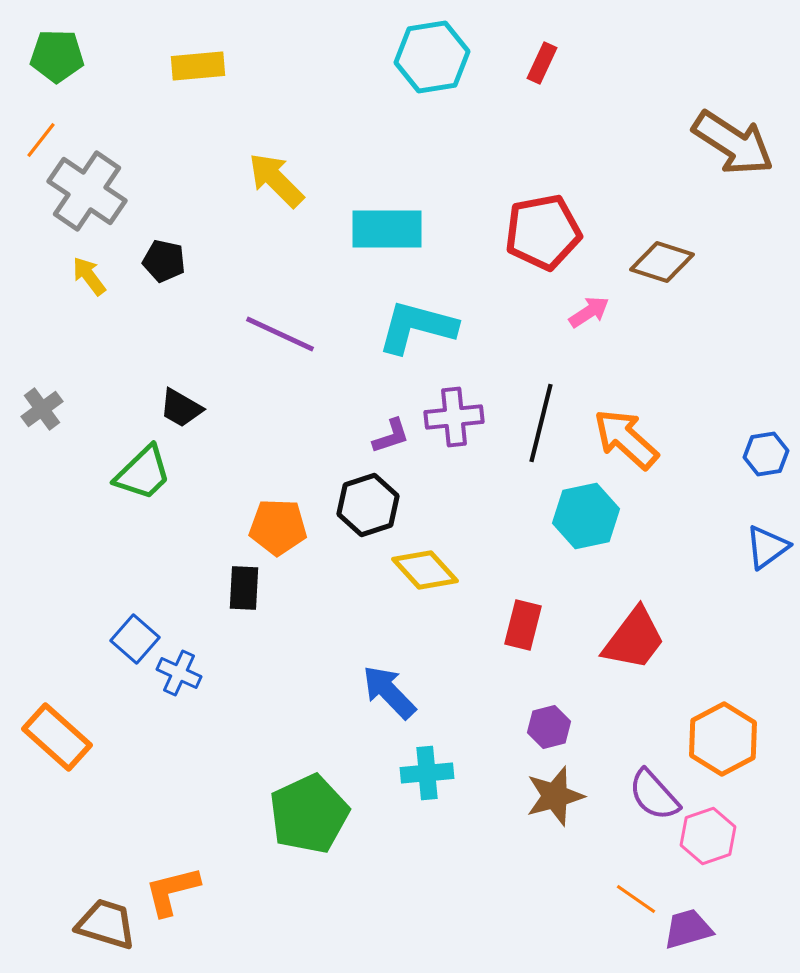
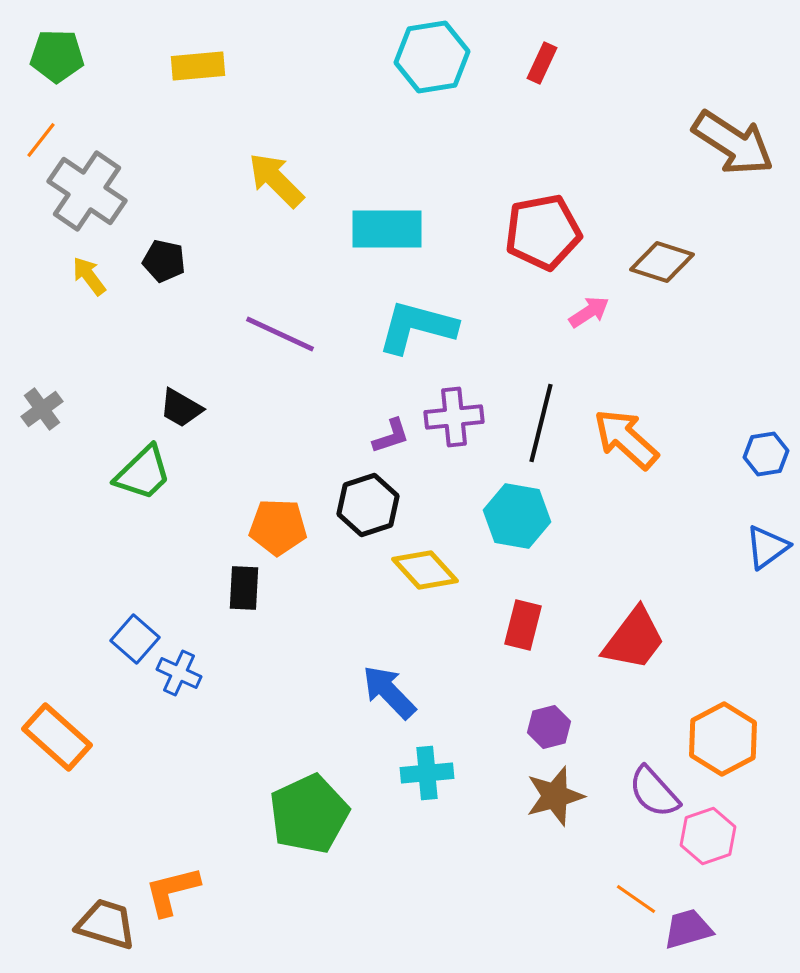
cyan hexagon at (586, 516): moved 69 px left; rotated 22 degrees clockwise
purple semicircle at (654, 795): moved 3 px up
